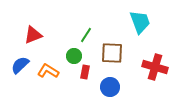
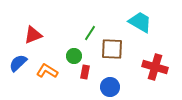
cyan trapezoid: rotated 40 degrees counterclockwise
green line: moved 4 px right, 2 px up
brown square: moved 4 px up
blue semicircle: moved 2 px left, 2 px up
orange L-shape: moved 1 px left
